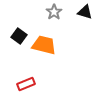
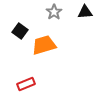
black triangle: rotated 21 degrees counterclockwise
black square: moved 1 px right, 5 px up
orange trapezoid: rotated 30 degrees counterclockwise
